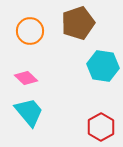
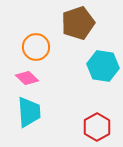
orange circle: moved 6 px right, 16 px down
pink diamond: moved 1 px right
cyan trapezoid: rotated 36 degrees clockwise
red hexagon: moved 4 px left
